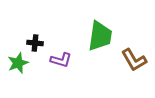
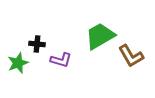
green trapezoid: rotated 128 degrees counterclockwise
black cross: moved 2 px right, 1 px down
brown L-shape: moved 3 px left, 4 px up
